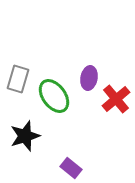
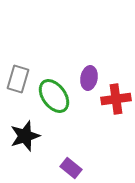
red cross: rotated 32 degrees clockwise
